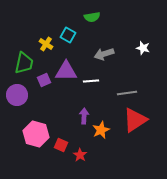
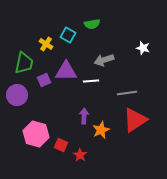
green semicircle: moved 7 px down
gray arrow: moved 6 px down
